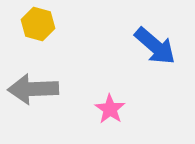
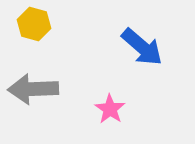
yellow hexagon: moved 4 px left
blue arrow: moved 13 px left, 1 px down
